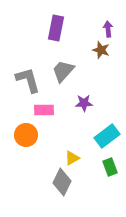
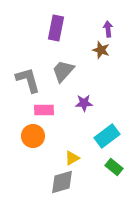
orange circle: moved 7 px right, 1 px down
green rectangle: moved 4 px right; rotated 30 degrees counterclockwise
gray diamond: rotated 48 degrees clockwise
